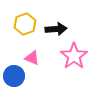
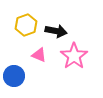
yellow hexagon: moved 1 px right, 1 px down
black arrow: moved 2 px down; rotated 15 degrees clockwise
pink triangle: moved 7 px right, 3 px up
